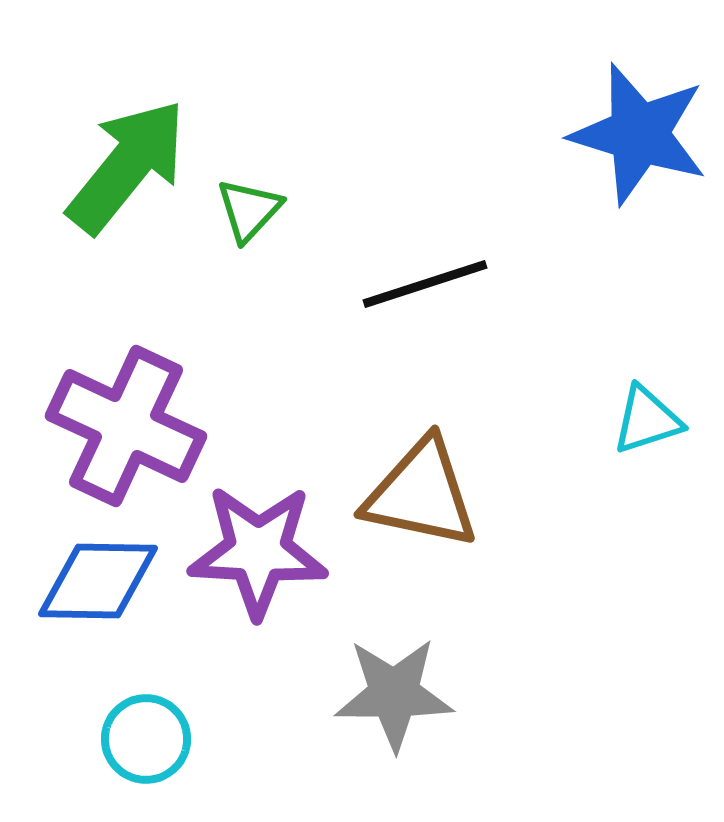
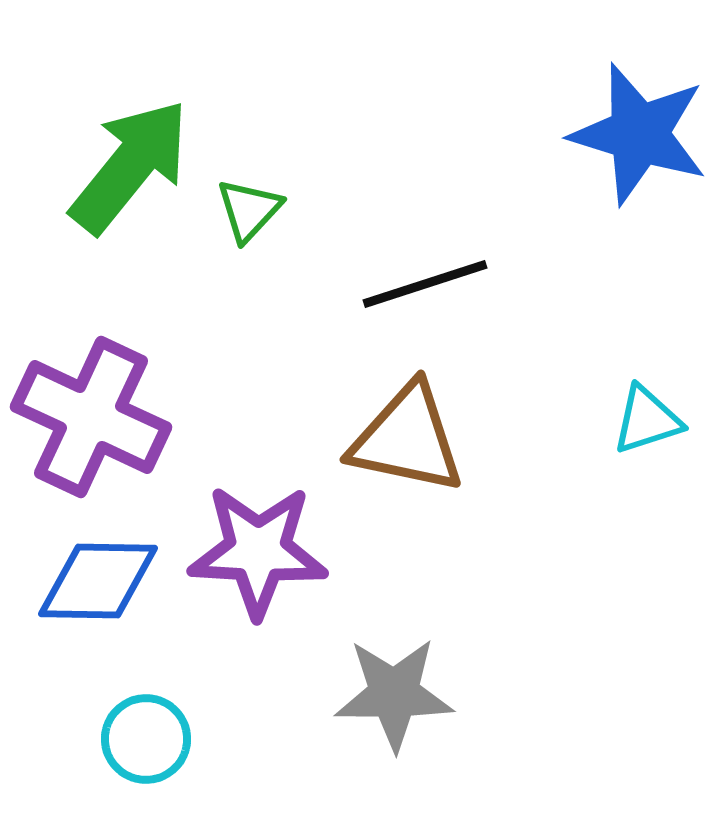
green arrow: moved 3 px right
purple cross: moved 35 px left, 9 px up
brown triangle: moved 14 px left, 55 px up
